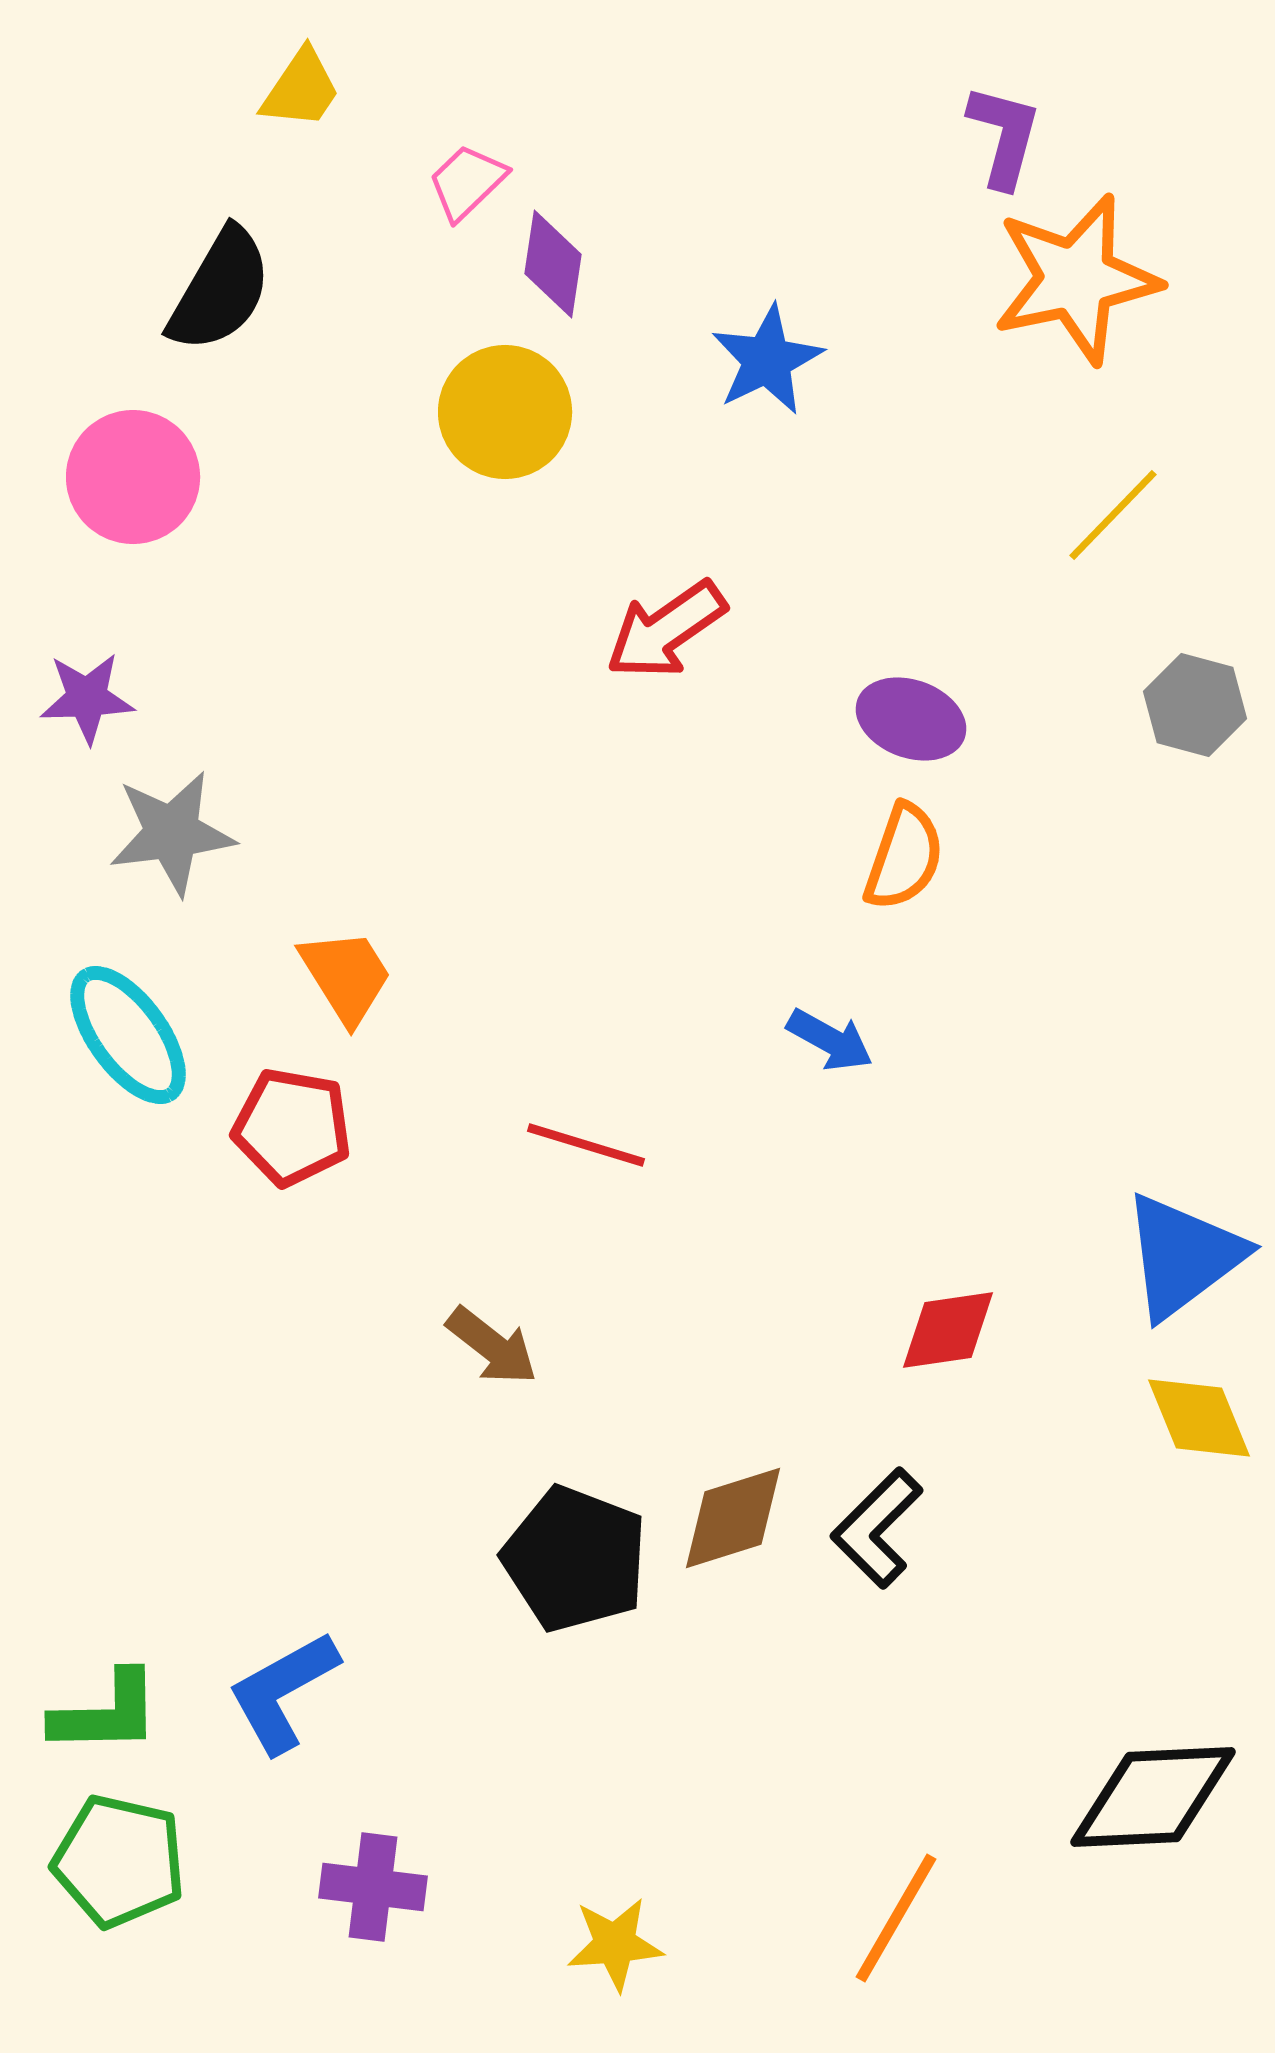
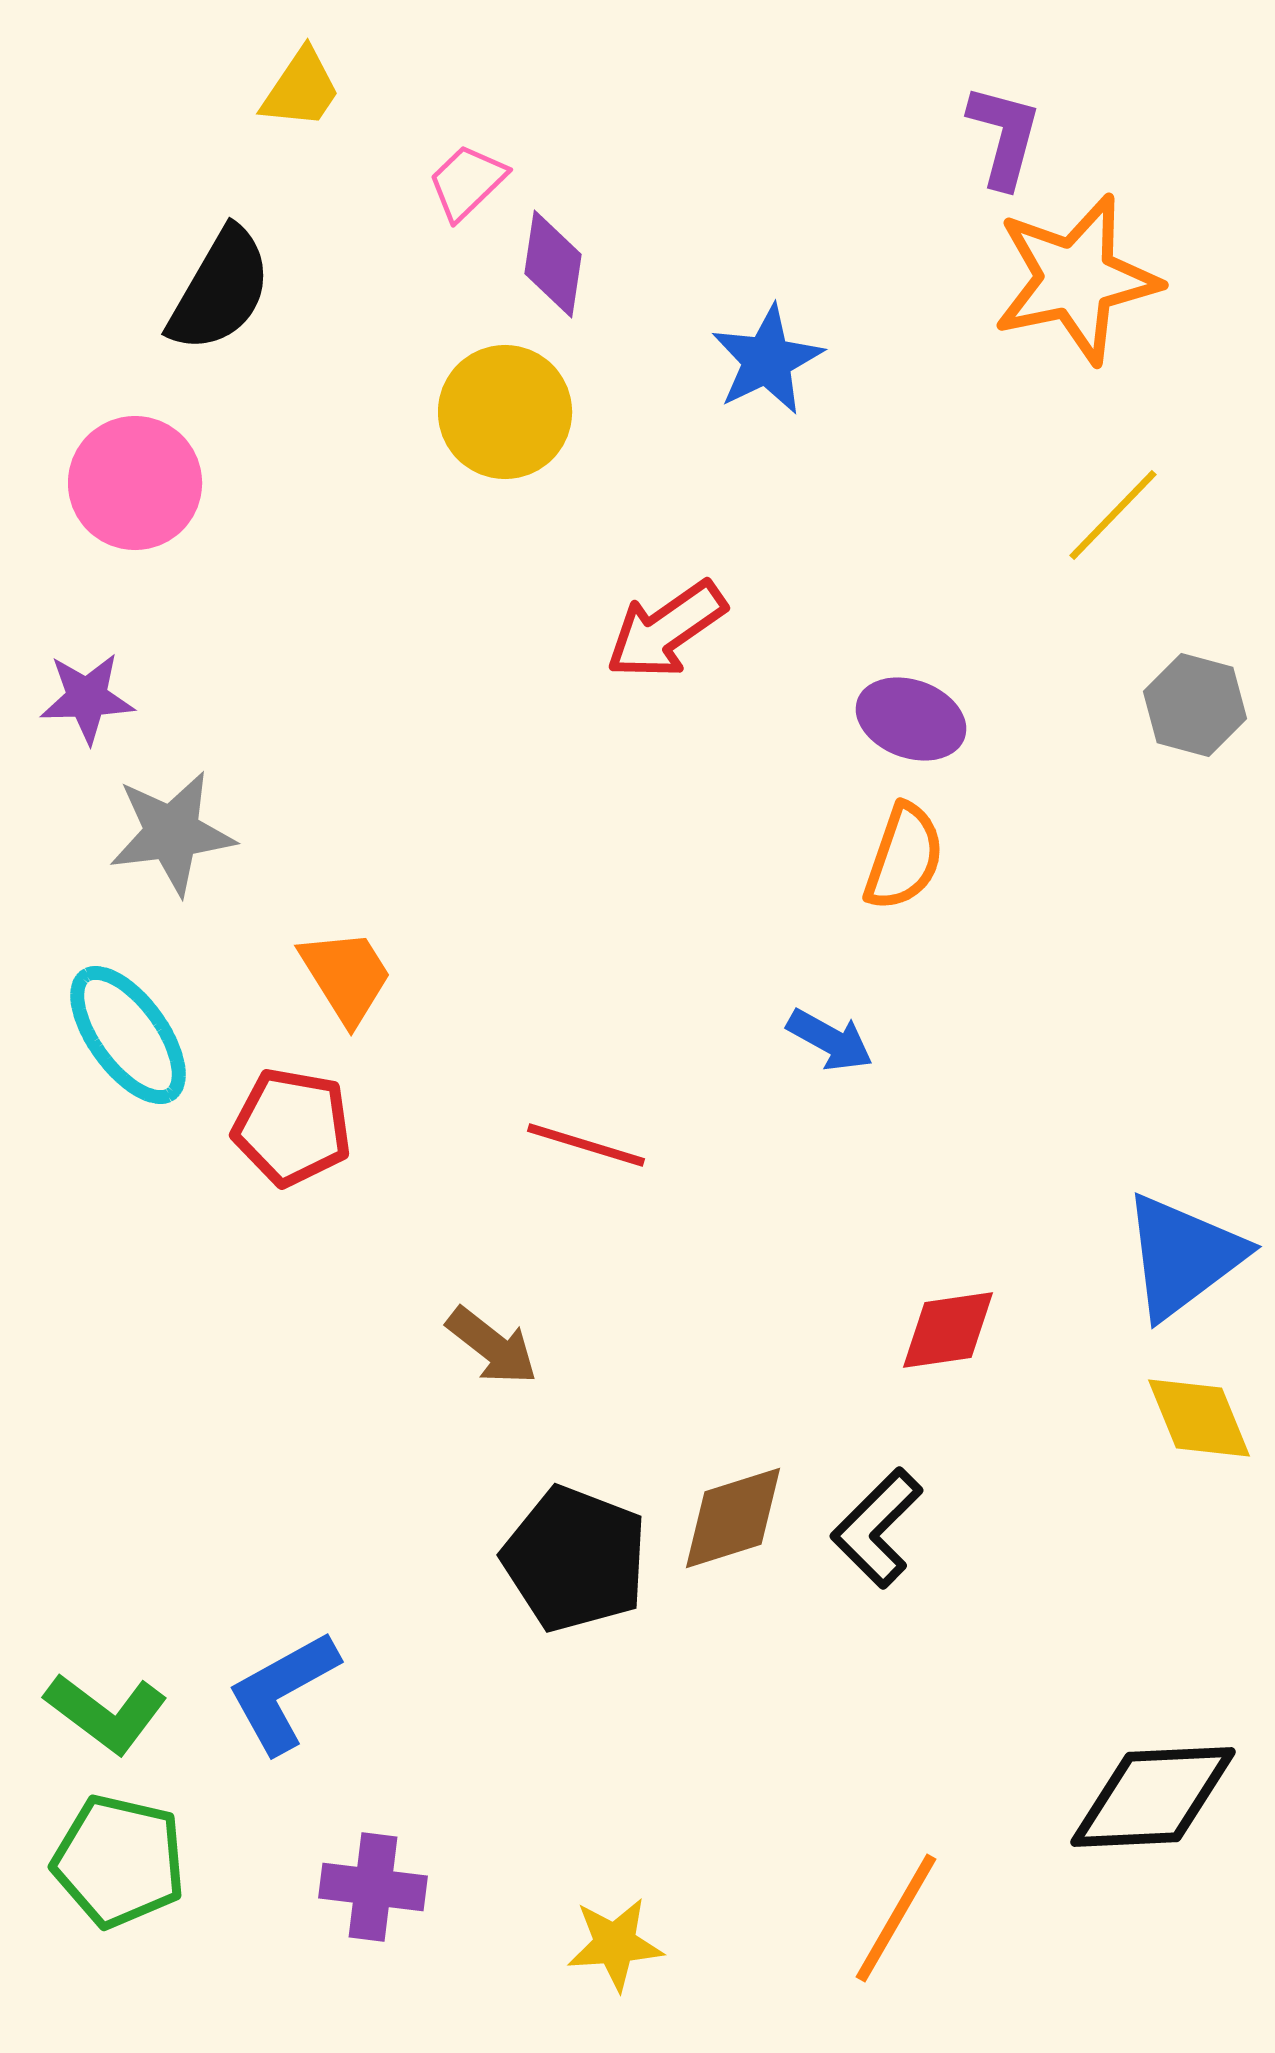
pink circle: moved 2 px right, 6 px down
green L-shape: rotated 38 degrees clockwise
